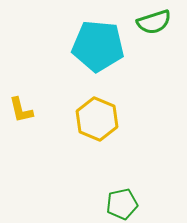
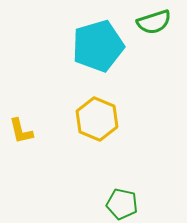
cyan pentagon: rotated 21 degrees counterclockwise
yellow L-shape: moved 21 px down
green pentagon: rotated 24 degrees clockwise
